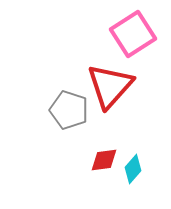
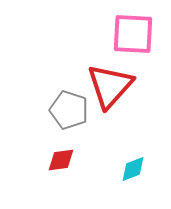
pink square: rotated 36 degrees clockwise
red diamond: moved 43 px left
cyan diamond: rotated 28 degrees clockwise
